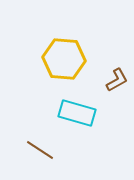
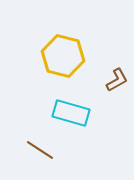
yellow hexagon: moved 1 px left, 3 px up; rotated 9 degrees clockwise
cyan rectangle: moved 6 px left
